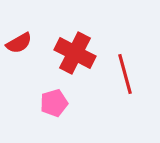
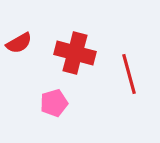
red cross: rotated 12 degrees counterclockwise
red line: moved 4 px right
